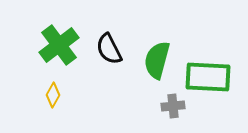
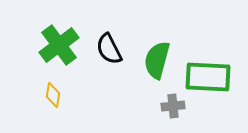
yellow diamond: rotated 20 degrees counterclockwise
